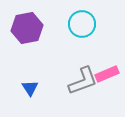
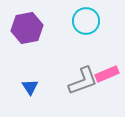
cyan circle: moved 4 px right, 3 px up
blue triangle: moved 1 px up
